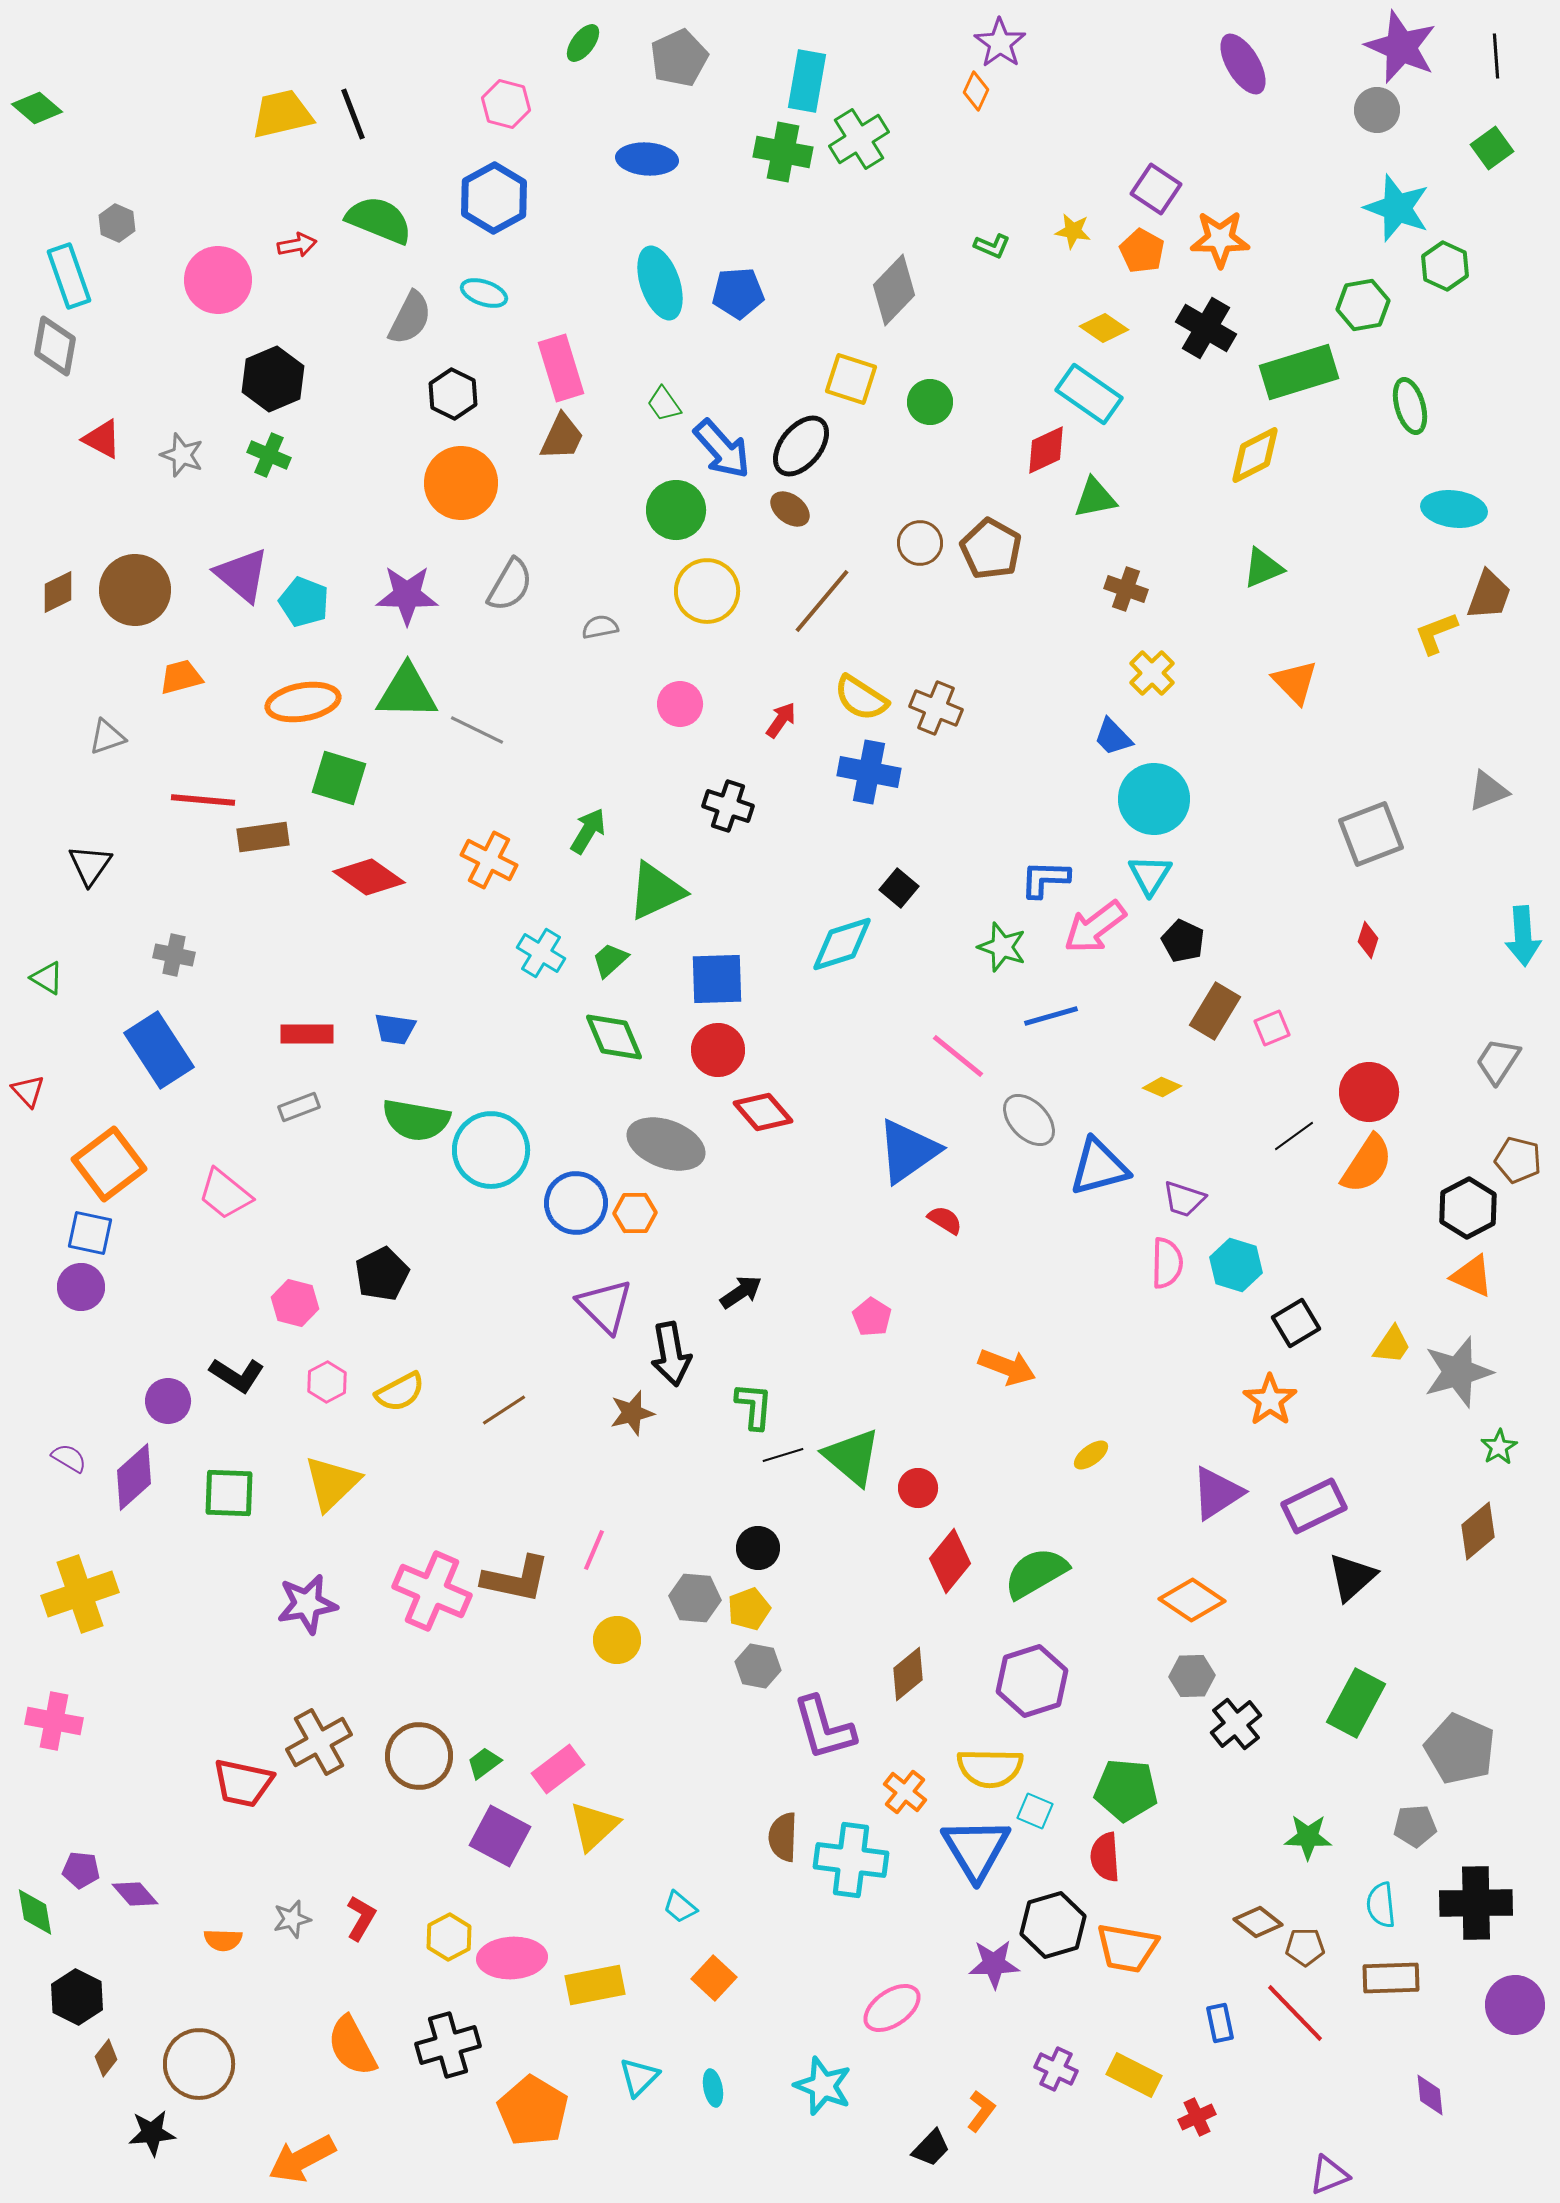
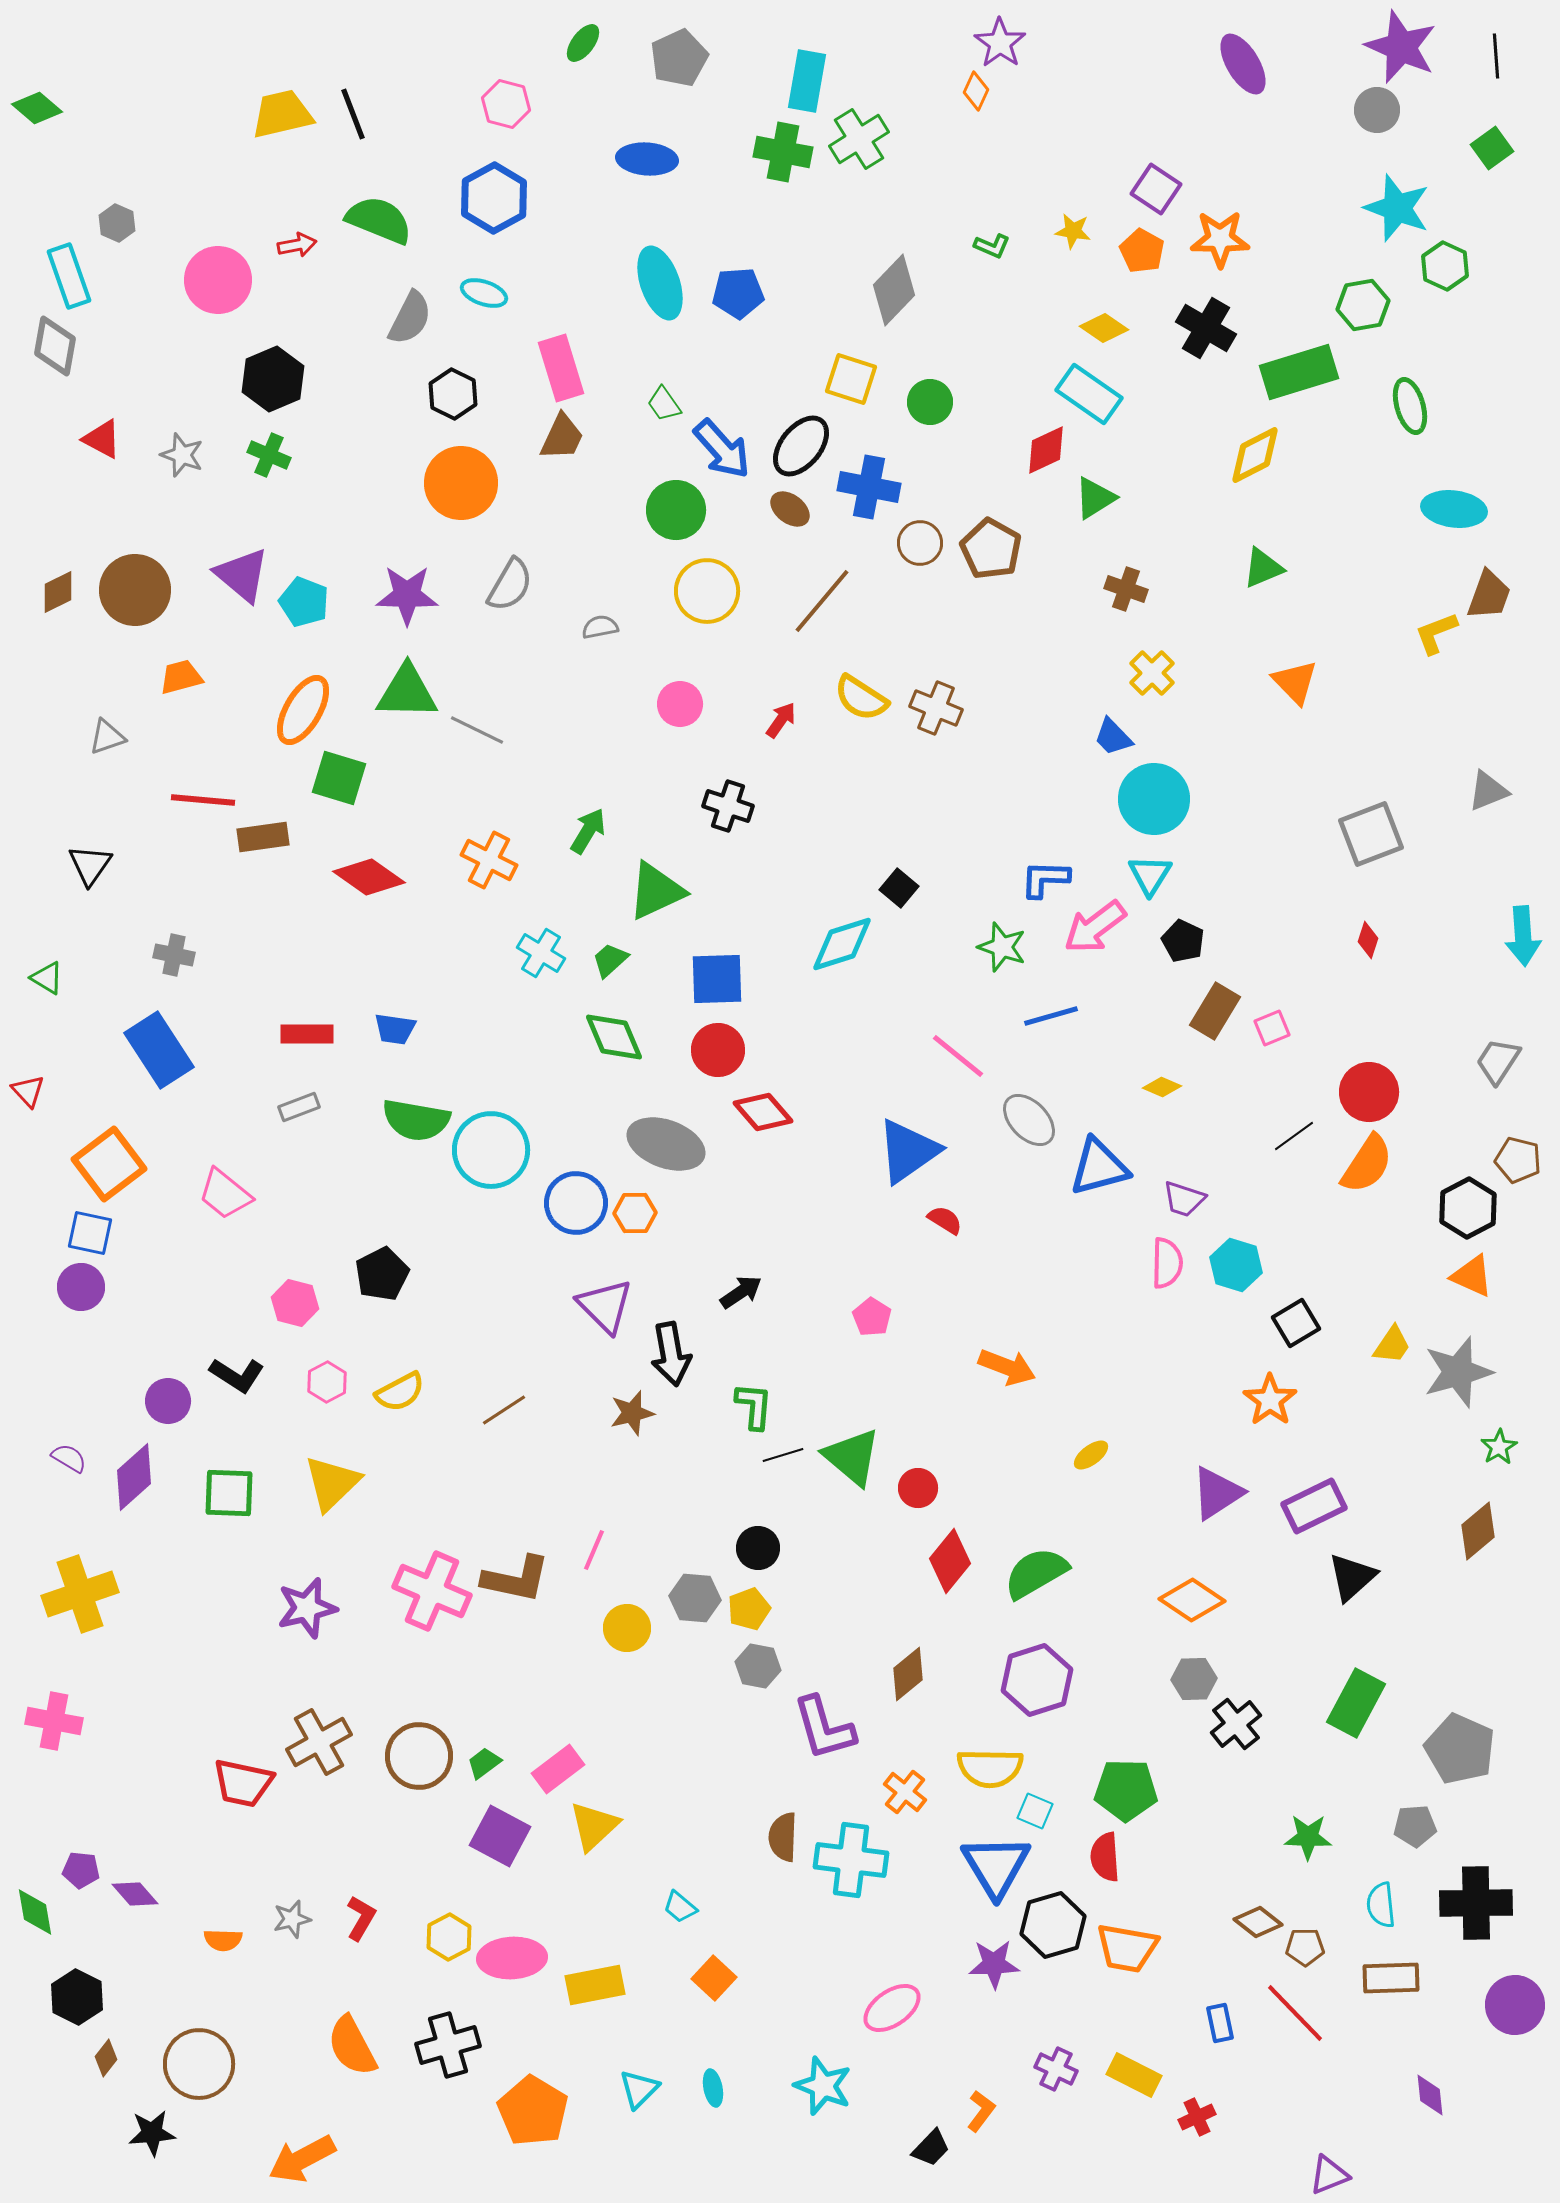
green triangle at (1095, 498): rotated 21 degrees counterclockwise
orange ellipse at (303, 702): moved 8 px down; rotated 50 degrees counterclockwise
blue cross at (869, 772): moved 285 px up
purple star at (307, 1604): moved 4 px down; rotated 4 degrees counterclockwise
yellow circle at (617, 1640): moved 10 px right, 12 px up
gray hexagon at (1192, 1676): moved 2 px right, 3 px down
purple hexagon at (1032, 1681): moved 5 px right, 1 px up
green pentagon at (1126, 1790): rotated 4 degrees counterclockwise
blue triangle at (976, 1849): moved 20 px right, 17 px down
cyan triangle at (639, 2077): moved 12 px down
